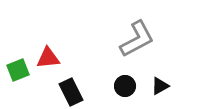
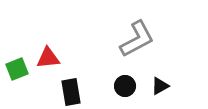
green square: moved 1 px left, 1 px up
black rectangle: rotated 16 degrees clockwise
